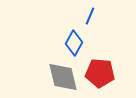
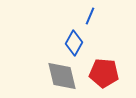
red pentagon: moved 4 px right
gray diamond: moved 1 px left, 1 px up
